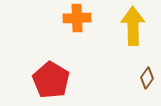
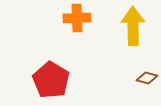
brown diamond: rotated 70 degrees clockwise
